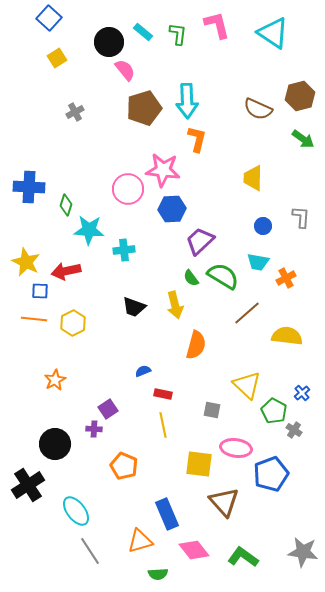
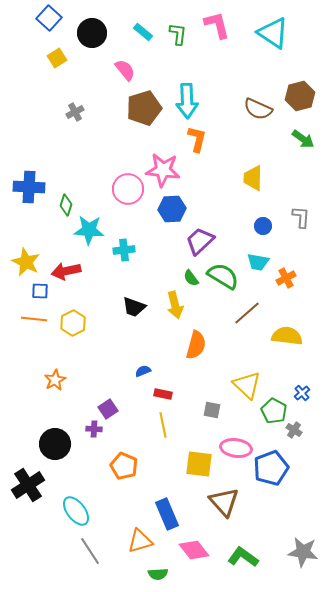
black circle at (109, 42): moved 17 px left, 9 px up
blue pentagon at (271, 474): moved 6 px up
